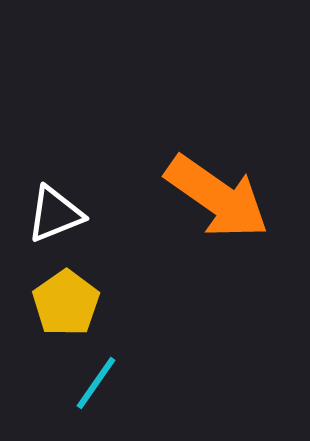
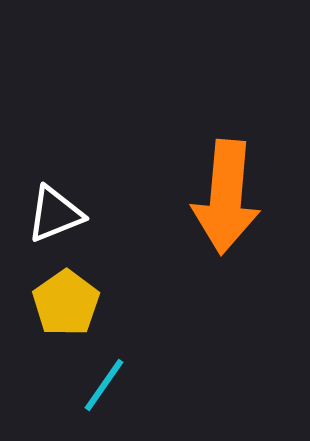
orange arrow: moved 9 px right; rotated 60 degrees clockwise
cyan line: moved 8 px right, 2 px down
